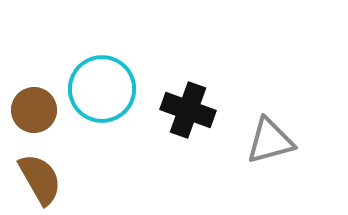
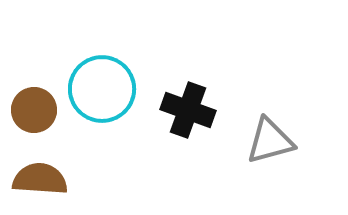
brown semicircle: rotated 56 degrees counterclockwise
